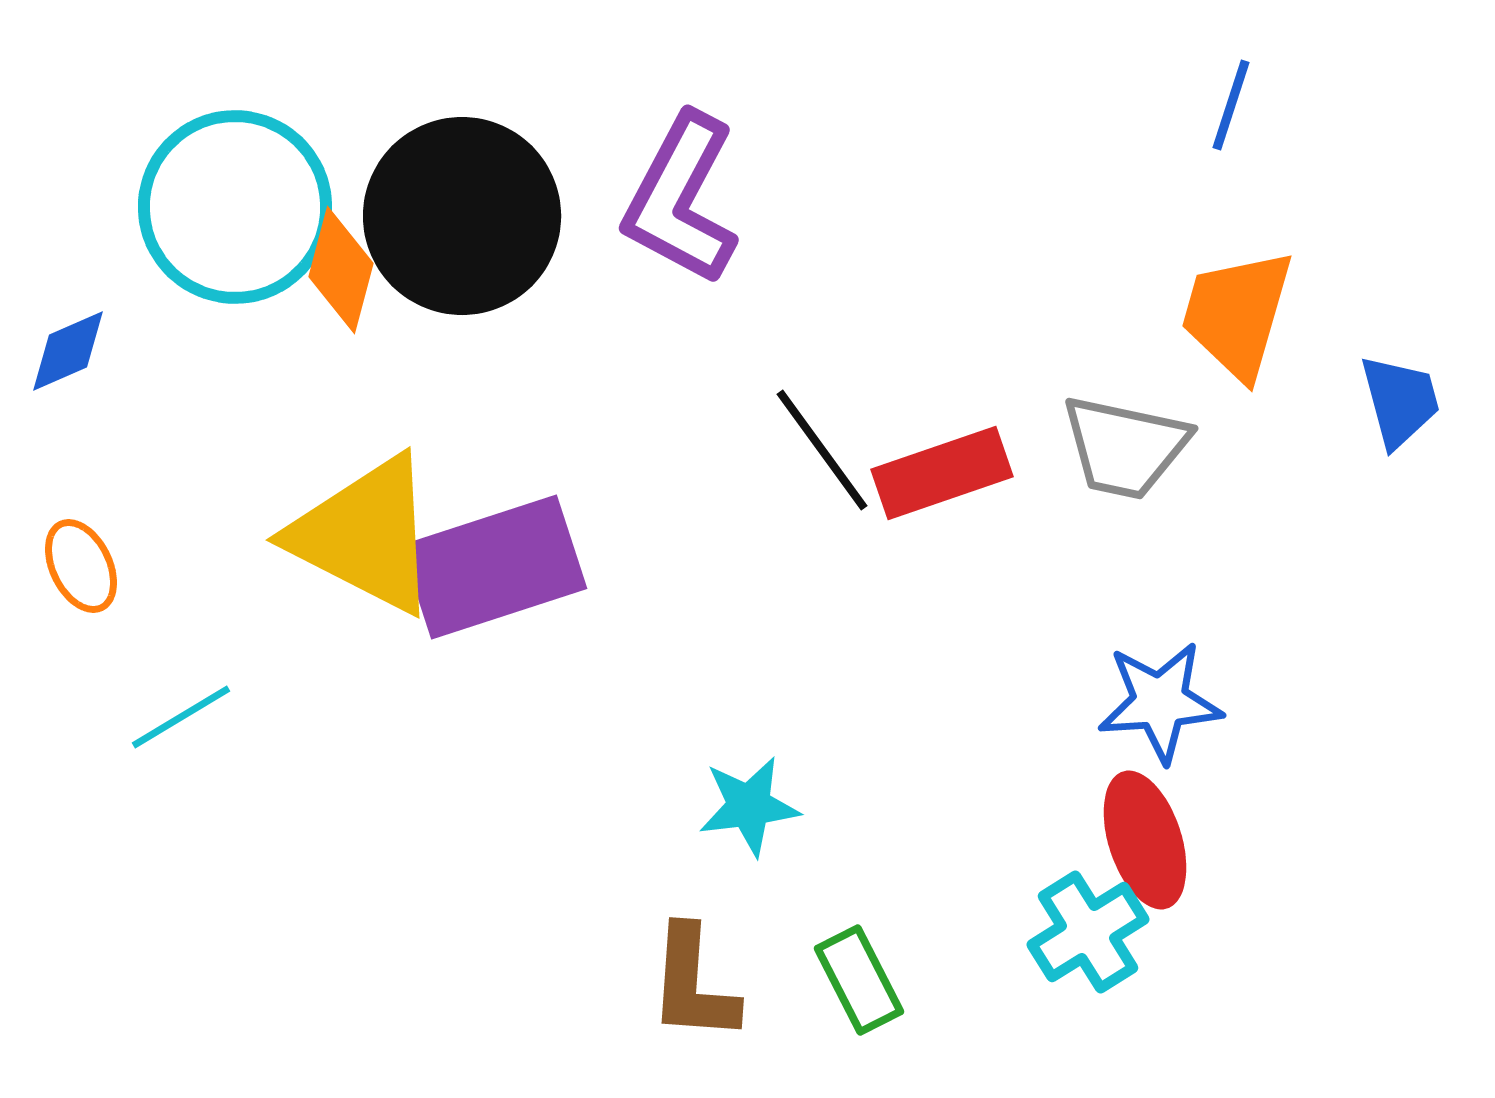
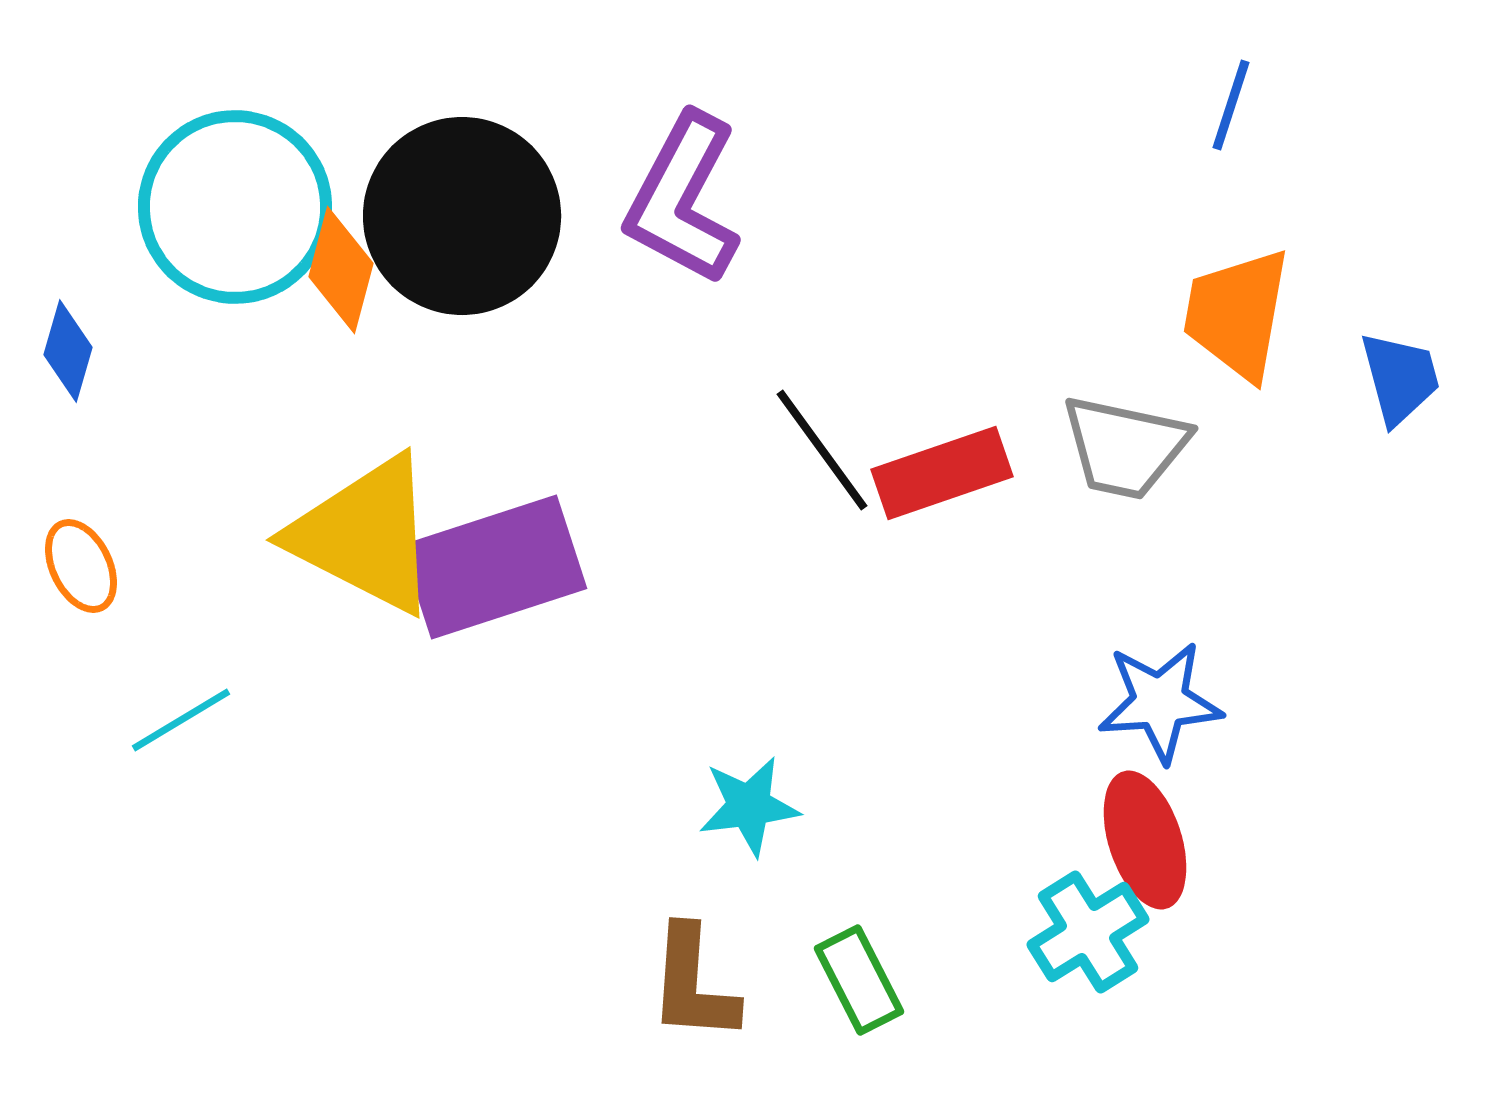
purple L-shape: moved 2 px right
orange trapezoid: rotated 6 degrees counterclockwise
blue diamond: rotated 50 degrees counterclockwise
blue trapezoid: moved 23 px up
cyan line: moved 3 px down
